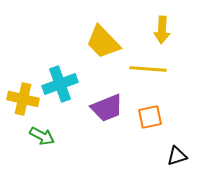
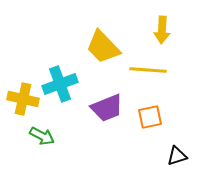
yellow trapezoid: moved 5 px down
yellow line: moved 1 px down
